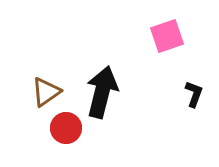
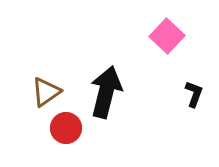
pink square: rotated 28 degrees counterclockwise
black arrow: moved 4 px right
